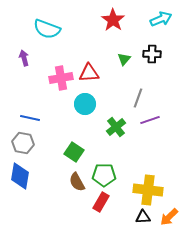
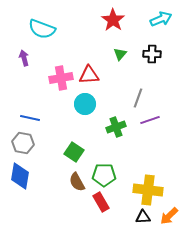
cyan semicircle: moved 5 px left
green triangle: moved 4 px left, 5 px up
red triangle: moved 2 px down
green cross: rotated 18 degrees clockwise
red rectangle: rotated 60 degrees counterclockwise
orange arrow: moved 1 px up
